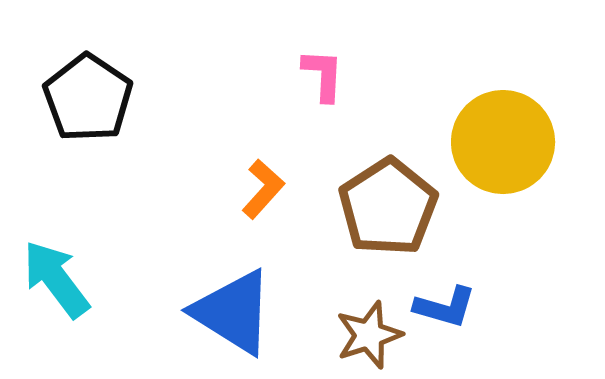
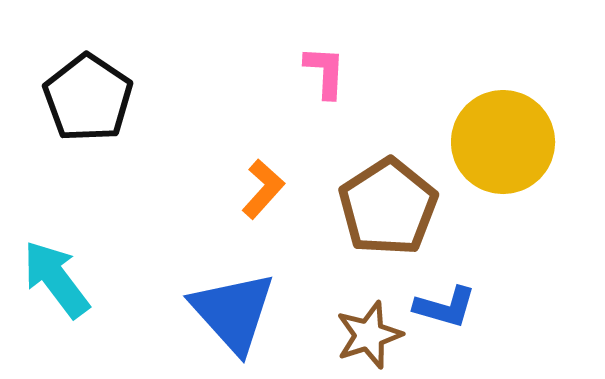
pink L-shape: moved 2 px right, 3 px up
blue triangle: rotated 16 degrees clockwise
